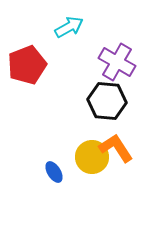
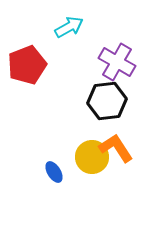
black hexagon: rotated 12 degrees counterclockwise
